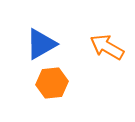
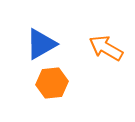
orange arrow: moved 1 px left, 1 px down
